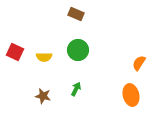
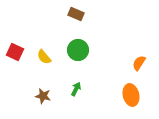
yellow semicircle: rotated 49 degrees clockwise
